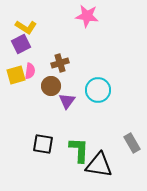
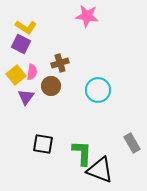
purple square: rotated 36 degrees counterclockwise
pink semicircle: moved 2 px right, 1 px down
yellow square: rotated 24 degrees counterclockwise
purple triangle: moved 41 px left, 4 px up
green L-shape: moved 3 px right, 3 px down
black triangle: moved 1 px right, 5 px down; rotated 12 degrees clockwise
